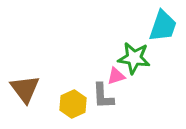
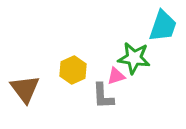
yellow hexagon: moved 34 px up
